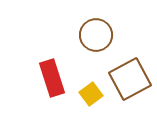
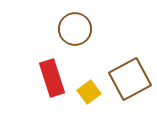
brown circle: moved 21 px left, 6 px up
yellow square: moved 2 px left, 2 px up
